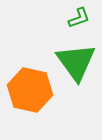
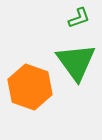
orange hexagon: moved 3 px up; rotated 6 degrees clockwise
